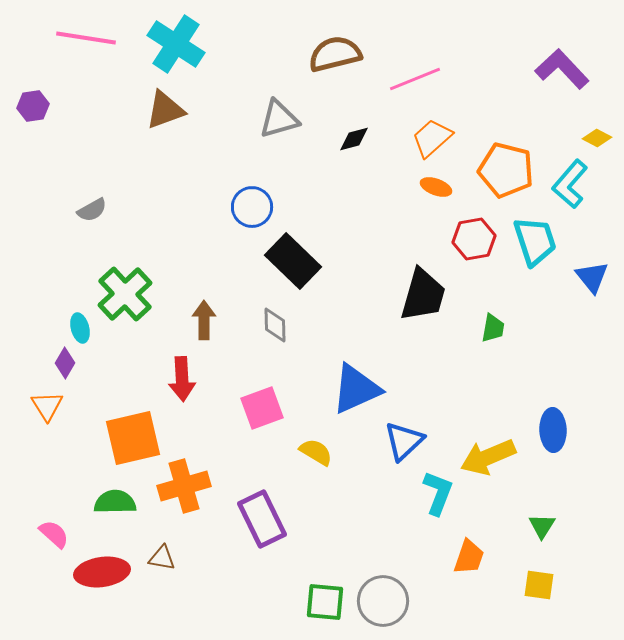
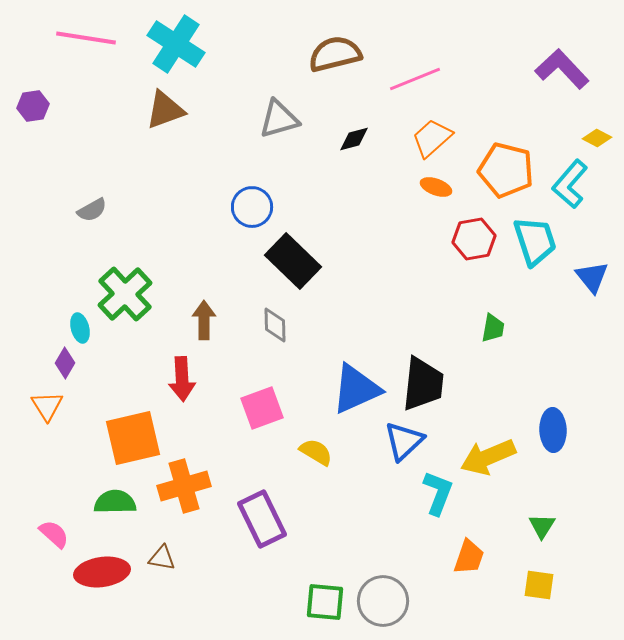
black trapezoid at (423, 295): moved 89 px down; rotated 10 degrees counterclockwise
